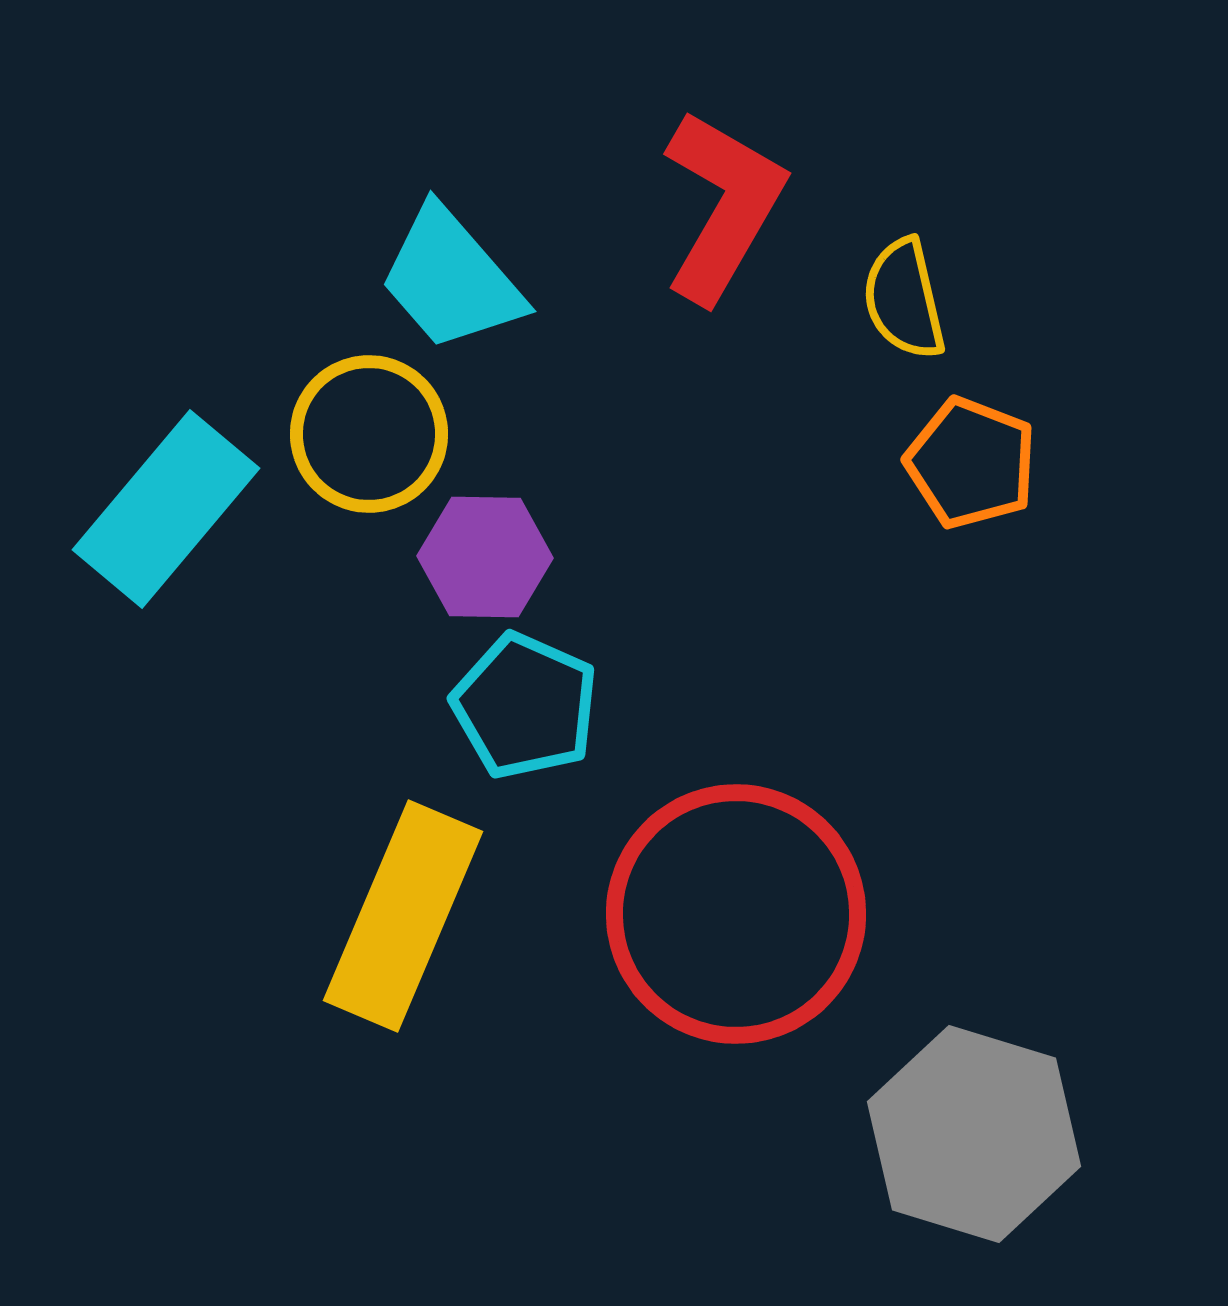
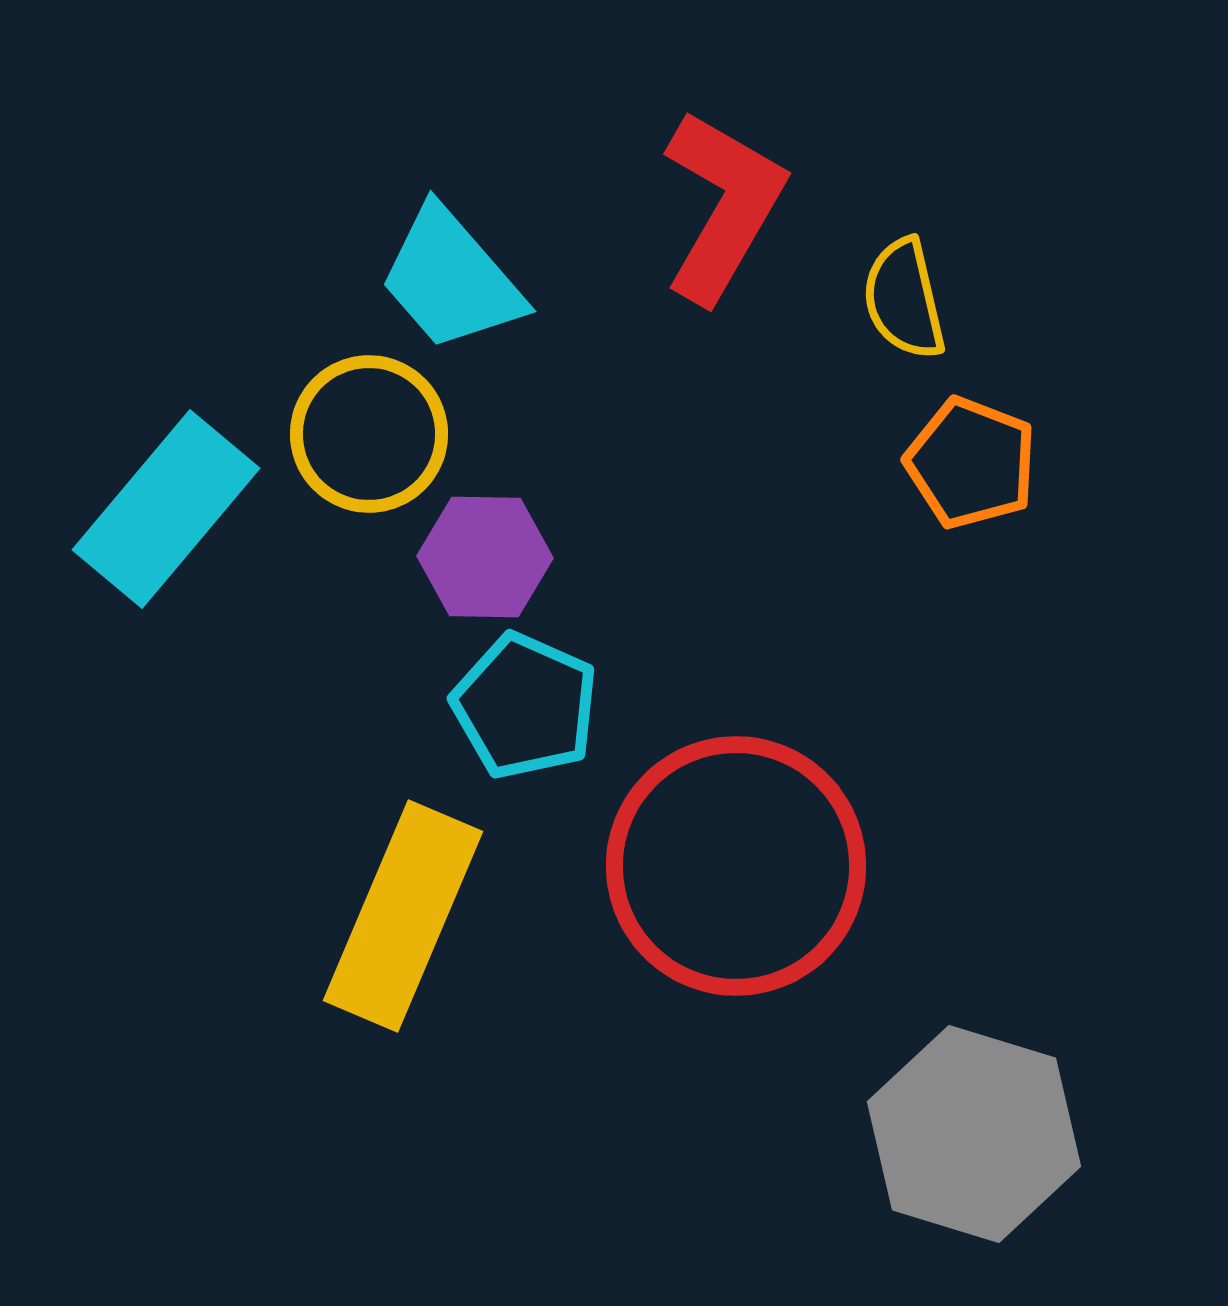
red circle: moved 48 px up
